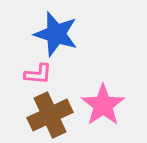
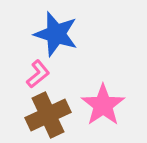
pink L-shape: rotated 44 degrees counterclockwise
brown cross: moved 2 px left
